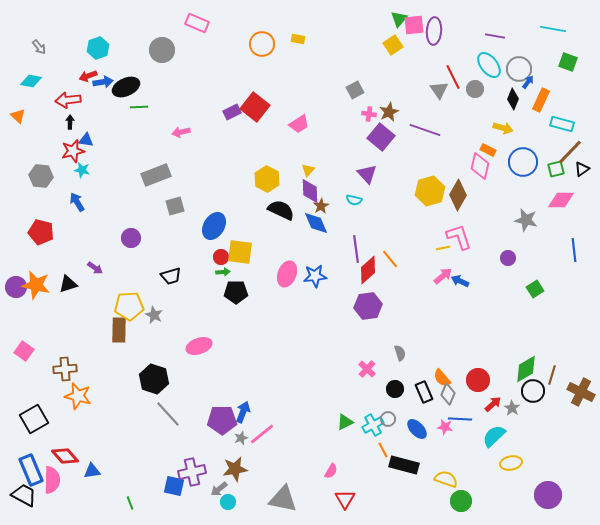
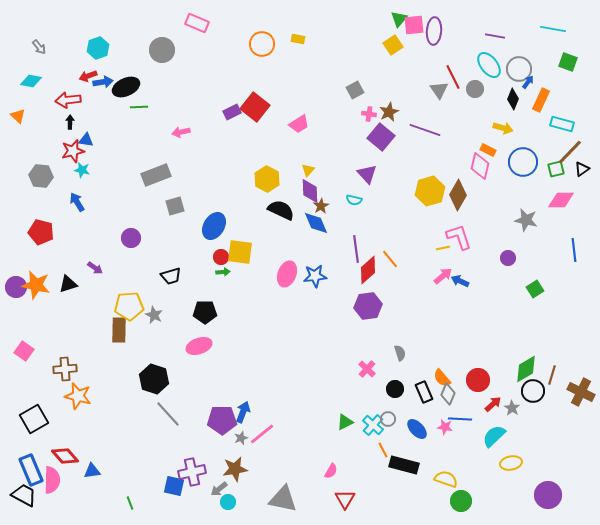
black pentagon at (236, 292): moved 31 px left, 20 px down
cyan cross at (373, 425): rotated 20 degrees counterclockwise
